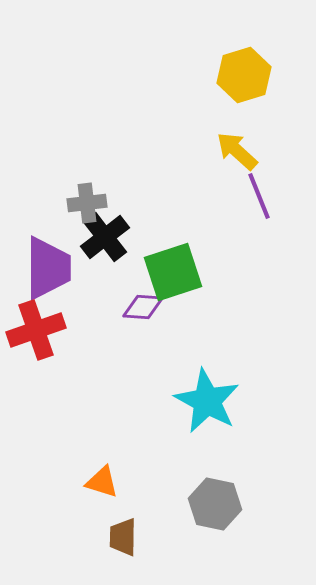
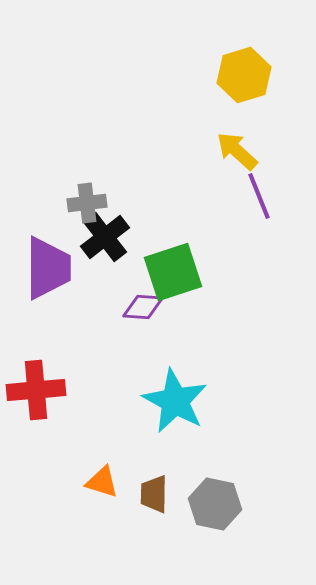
red cross: moved 60 px down; rotated 14 degrees clockwise
cyan star: moved 32 px left
brown trapezoid: moved 31 px right, 43 px up
